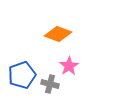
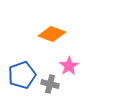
orange diamond: moved 6 px left
